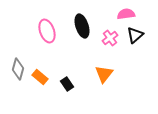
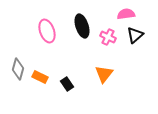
pink cross: moved 2 px left, 1 px up; rotated 28 degrees counterclockwise
orange rectangle: rotated 14 degrees counterclockwise
